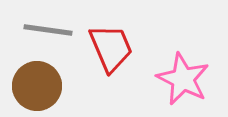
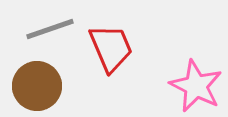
gray line: moved 2 px right, 1 px up; rotated 27 degrees counterclockwise
pink star: moved 13 px right, 7 px down
